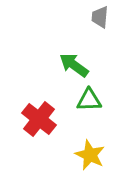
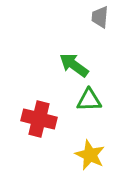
red cross: rotated 24 degrees counterclockwise
